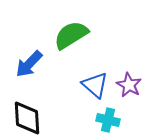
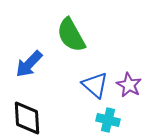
green semicircle: rotated 87 degrees counterclockwise
